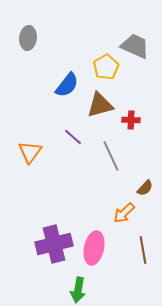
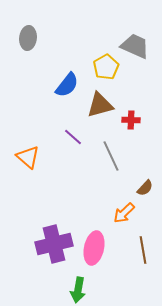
orange triangle: moved 2 px left, 5 px down; rotated 25 degrees counterclockwise
